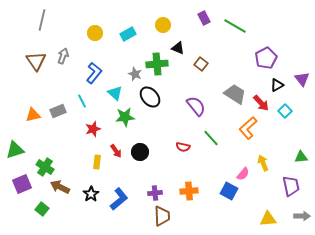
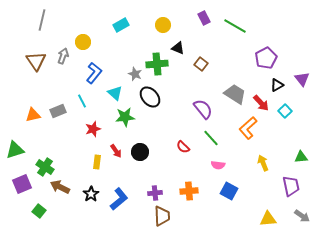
yellow circle at (95, 33): moved 12 px left, 9 px down
cyan rectangle at (128, 34): moved 7 px left, 9 px up
purple semicircle at (196, 106): moved 7 px right, 3 px down
red semicircle at (183, 147): rotated 32 degrees clockwise
pink semicircle at (243, 174): moved 25 px left, 9 px up; rotated 56 degrees clockwise
green square at (42, 209): moved 3 px left, 2 px down
gray arrow at (302, 216): rotated 35 degrees clockwise
